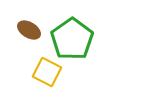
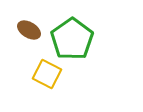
yellow square: moved 2 px down
